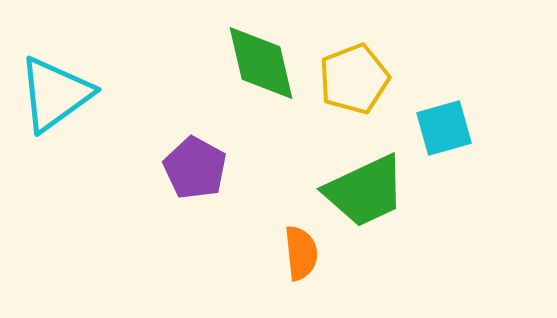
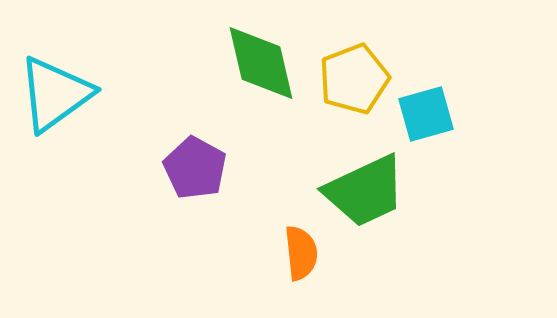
cyan square: moved 18 px left, 14 px up
